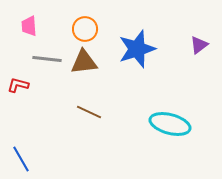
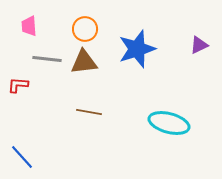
purple triangle: rotated 12 degrees clockwise
red L-shape: rotated 10 degrees counterclockwise
brown line: rotated 15 degrees counterclockwise
cyan ellipse: moved 1 px left, 1 px up
blue line: moved 1 px right, 2 px up; rotated 12 degrees counterclockwise
